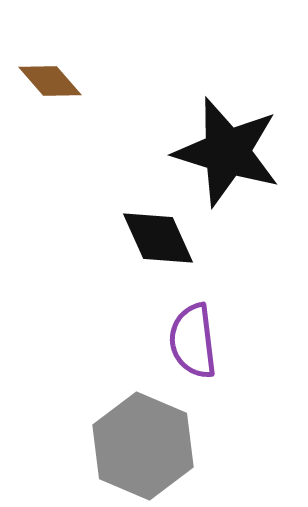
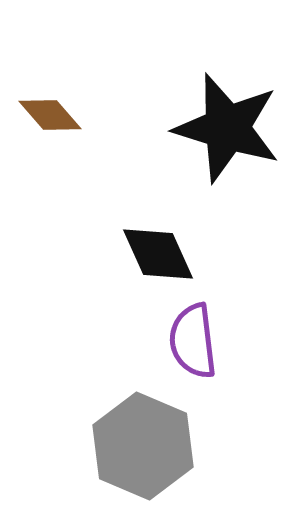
brown diamond: moved 34 px down
black star: moved 24 px up
black diamond: moved 16 px down
